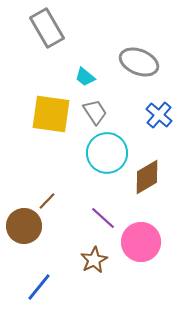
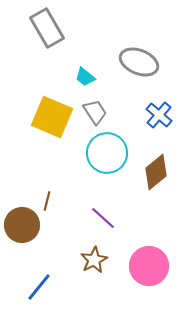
yellow square: moved 1 px right, 3 px down; rotated 15 degrees clockwise
brown diamond: moved 9 px right, 5 px up; rotated 9 degrees counterclockwise
brown line: rotated 30 degrees counterclockwise
brown circle: moved 2 px left, 1 px up
pink circle: moved 8 px right, 24 px down
